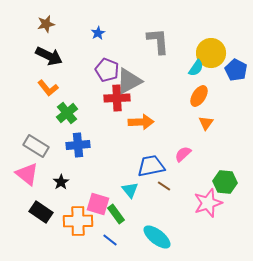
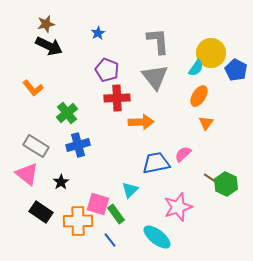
black arrow: moved 10 px up
gray triangle: moved 26 px right, 4 px up; rotated 40 degrees counterclockwise
orange L-shape: moved 15 px left
blue cross: rotated 10 degrees counterclockwise
blue trapezoid: moved 5 px right, 3 px up
green hexagon: moved 1 px right, 2 px down; rotated 20 degrees clockwise
brown line: moved 46 px right, 8 px up
cyan triangle: rotated 24 degrees clockwise
pink star: moved 30 px left, 4 px down
blue line: rotated 14 degrees clockwise
